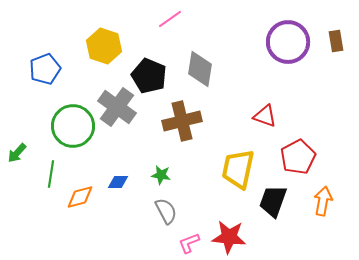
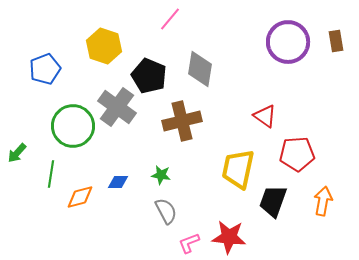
pink line: rotated 15 degrees counterclockwise
red triangle: rotated 15 degrees clockwise
red pentagon: moved 1 px left, 3 px up; rotated 24 degrees clockwise
